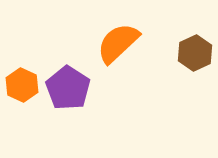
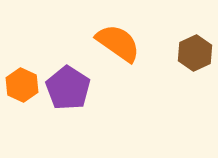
orange semicircle: rotated 78 degrees clockwise
